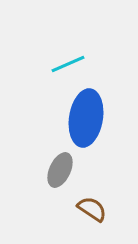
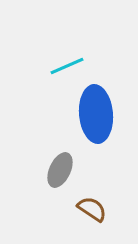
cyan line: moved 1 px left, 2 px down
blue ellipse: moved 10 px right, 4 px up; rotated 14 degrees counterclockwise
